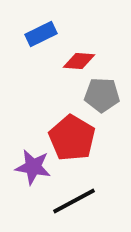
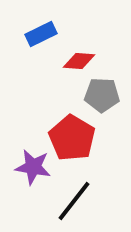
black line: rotated 24 degrees counterclockwise
